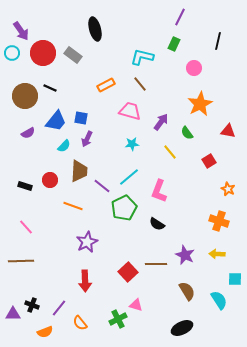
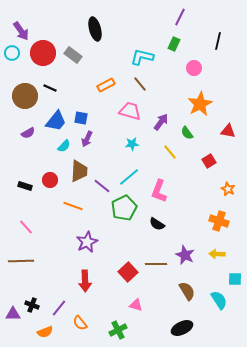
green cross at (118, 319): moved 11 px down
